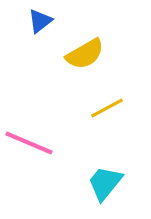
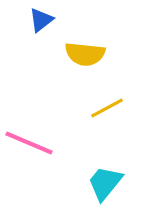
blue triangle: moved 1 px right, 1 px up
yellow semicircle: rotated 36 degrees clockwise
